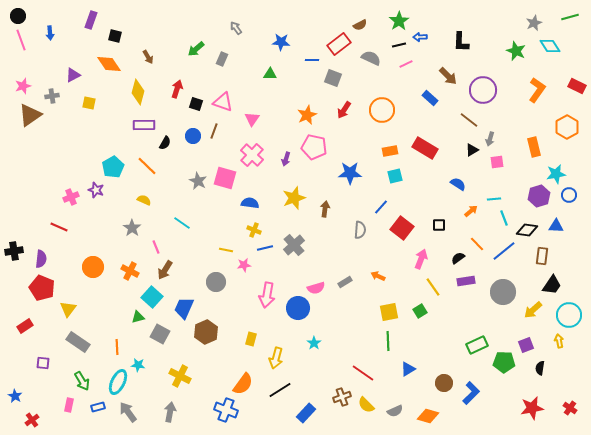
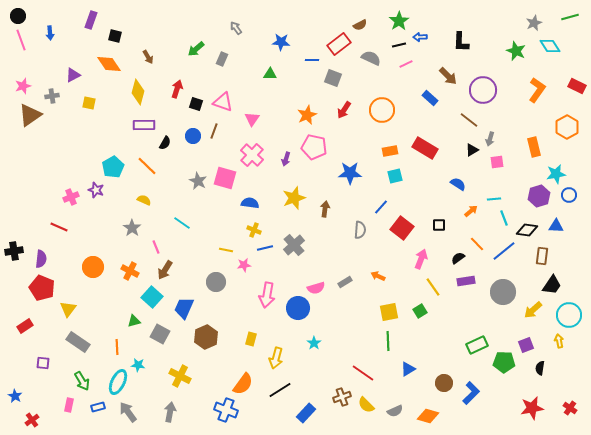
green triangle at (138, 317): moved 4 px left, 4 px down
brown hexagon at (206, 332): moved 5 px down
